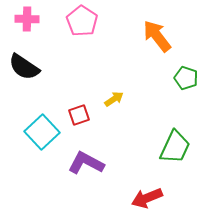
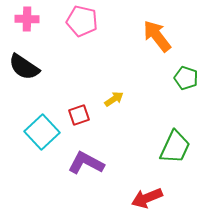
pink pentagon: rotated 20 degrees counterclockwise
